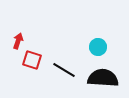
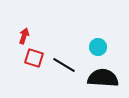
red arrow: moved 6 px right, 5 px up
red square: moved 2 px right, 2 px up
black line: moved 5 px up
